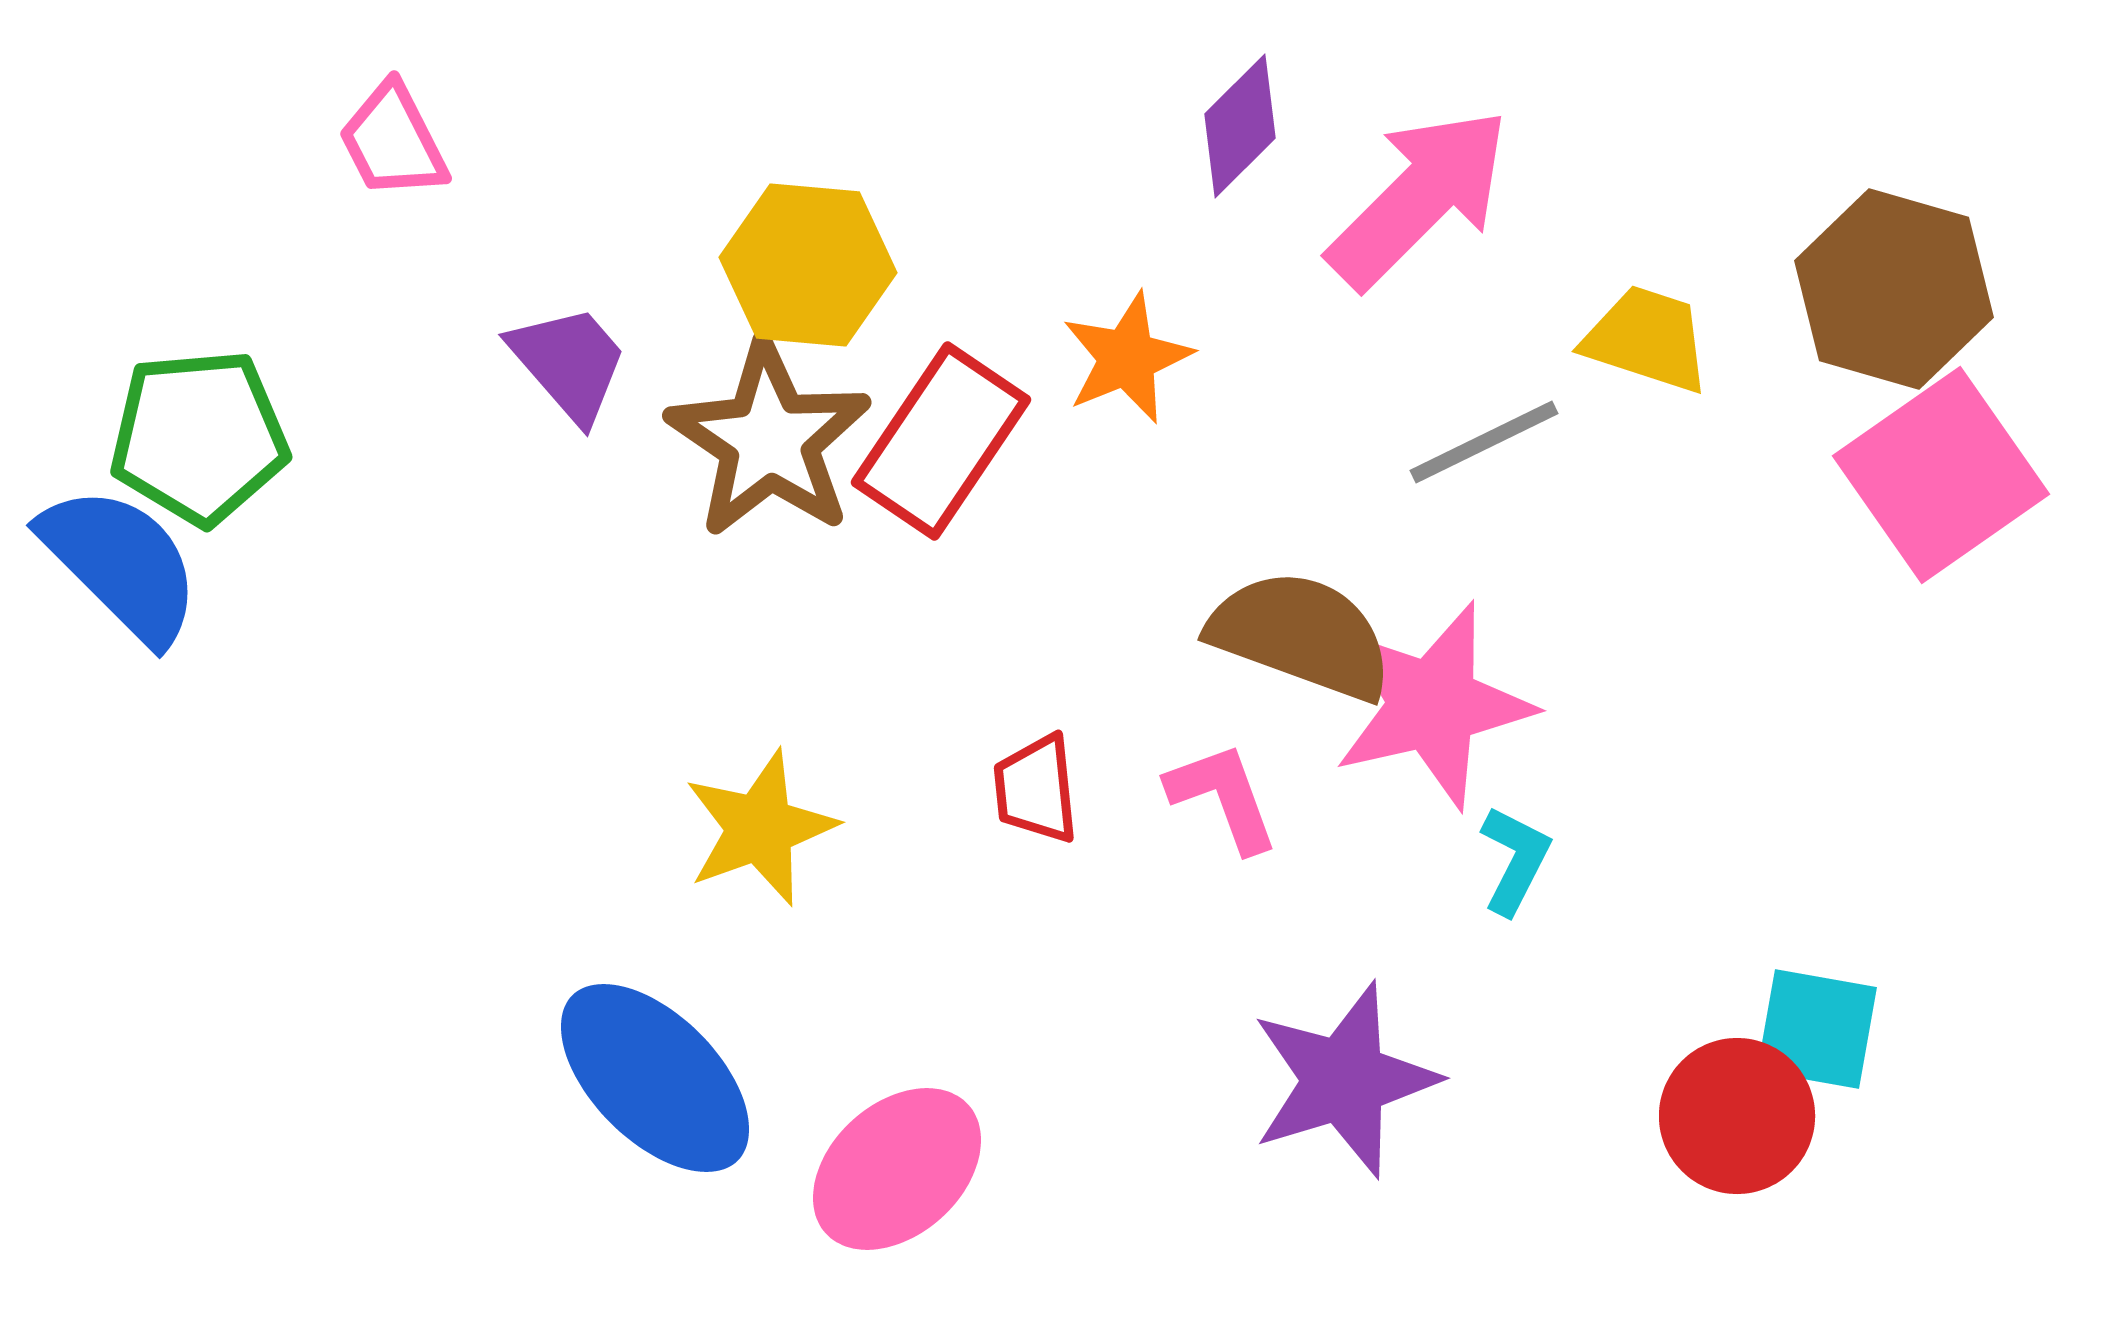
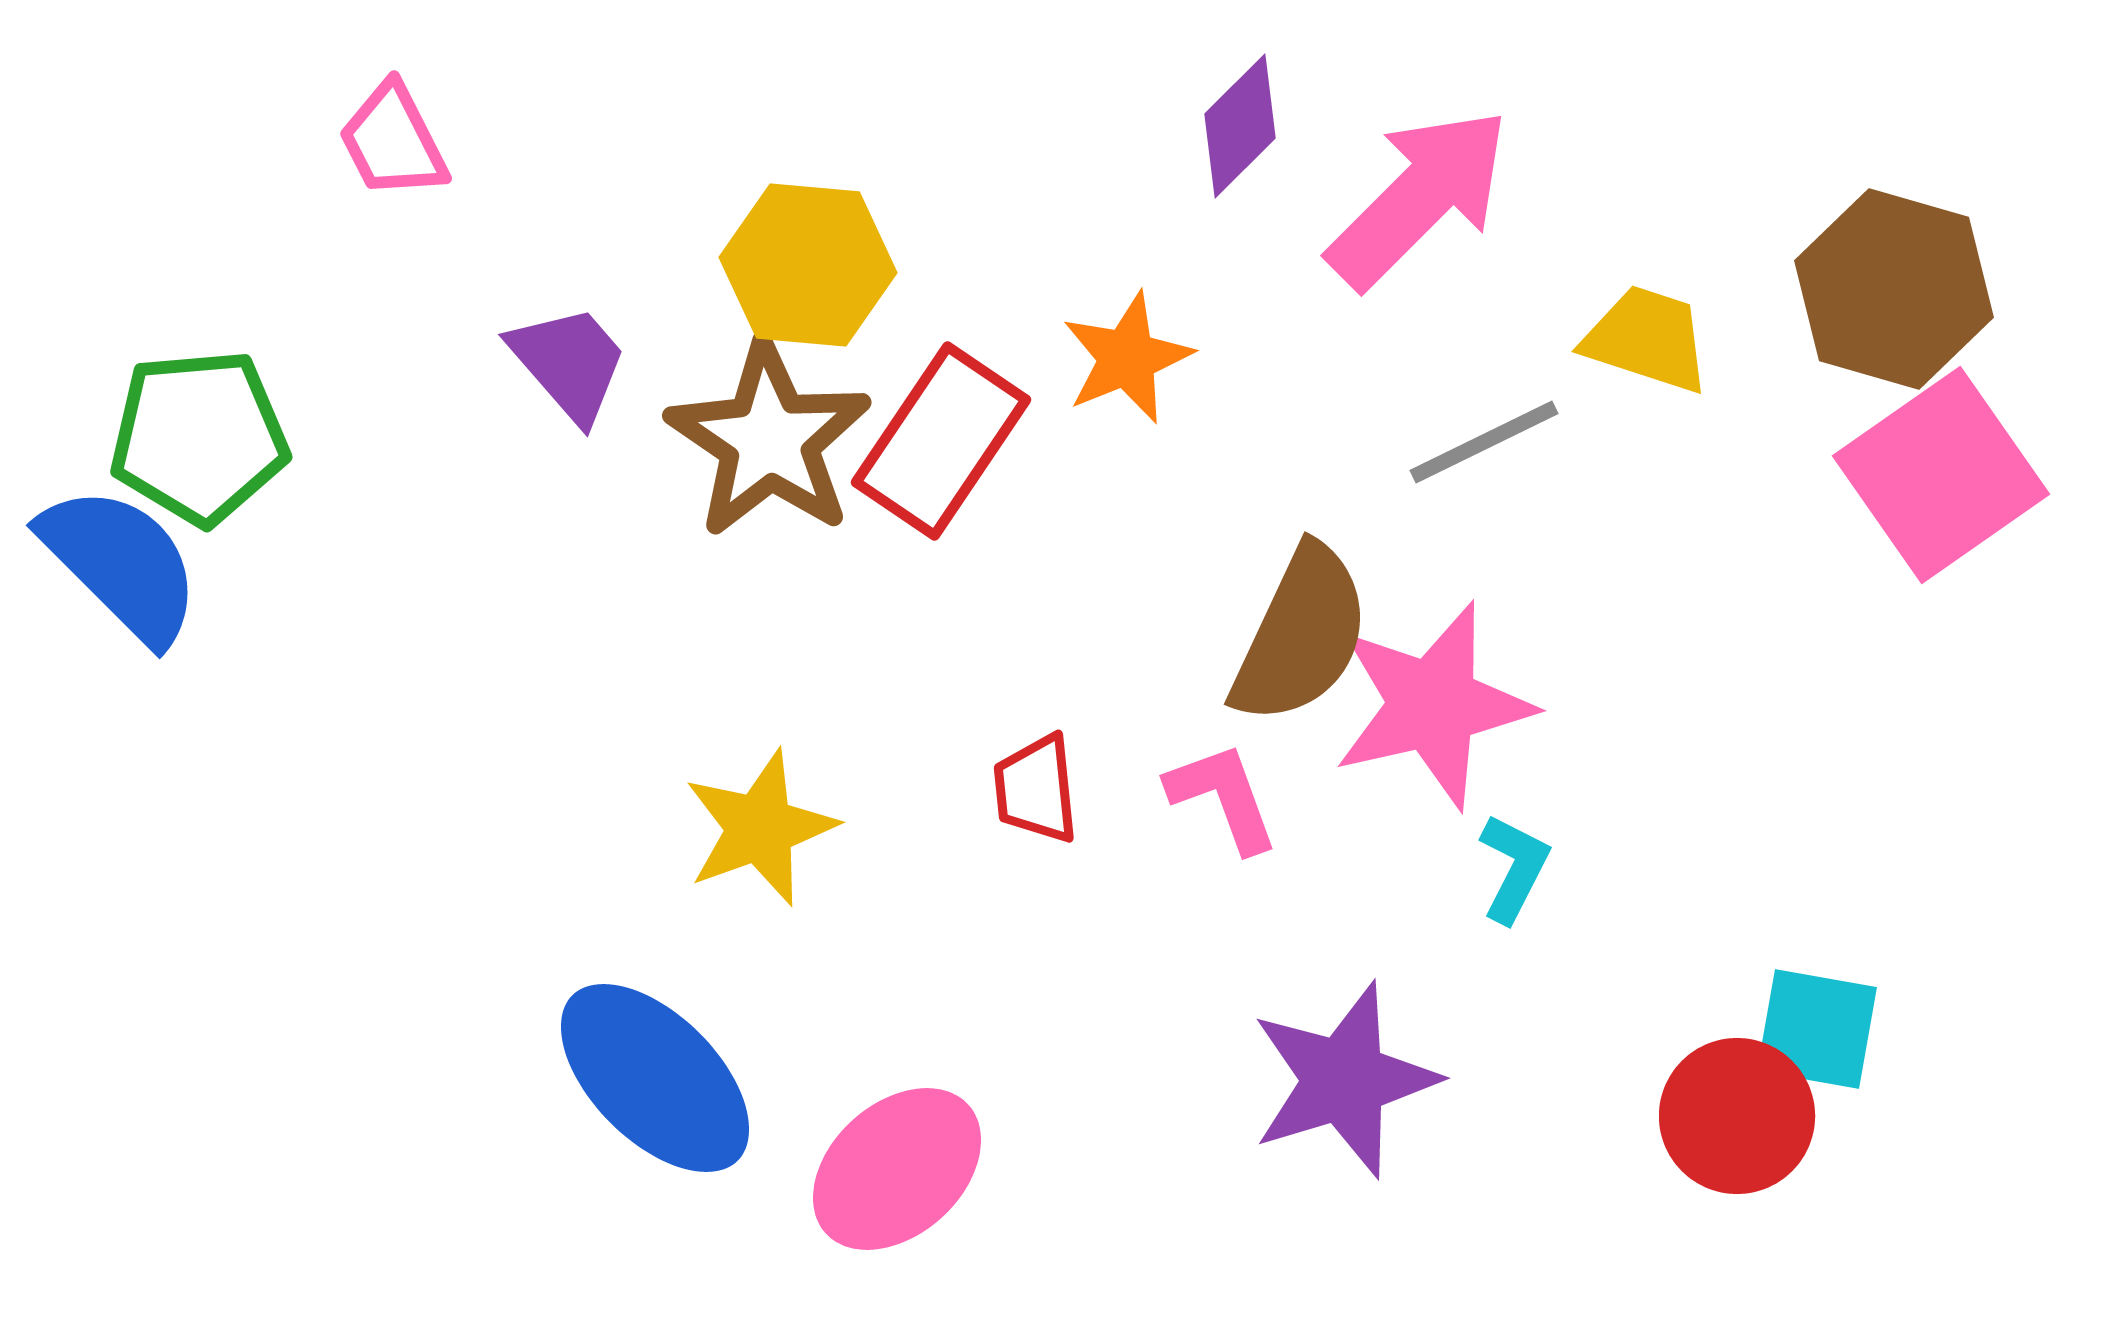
brown semicircle: rotated 95 degrees clockwise
cyan L-shape: moved 1 px left, 8 px down
